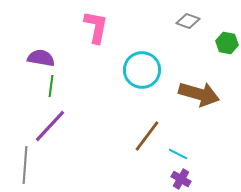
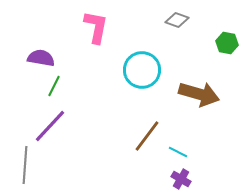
gray diamond: moved 11 px left, 1 px up
green line: moved 3 px right; rotated 20 degrees clockwise
cyan line: moved 2 px up
